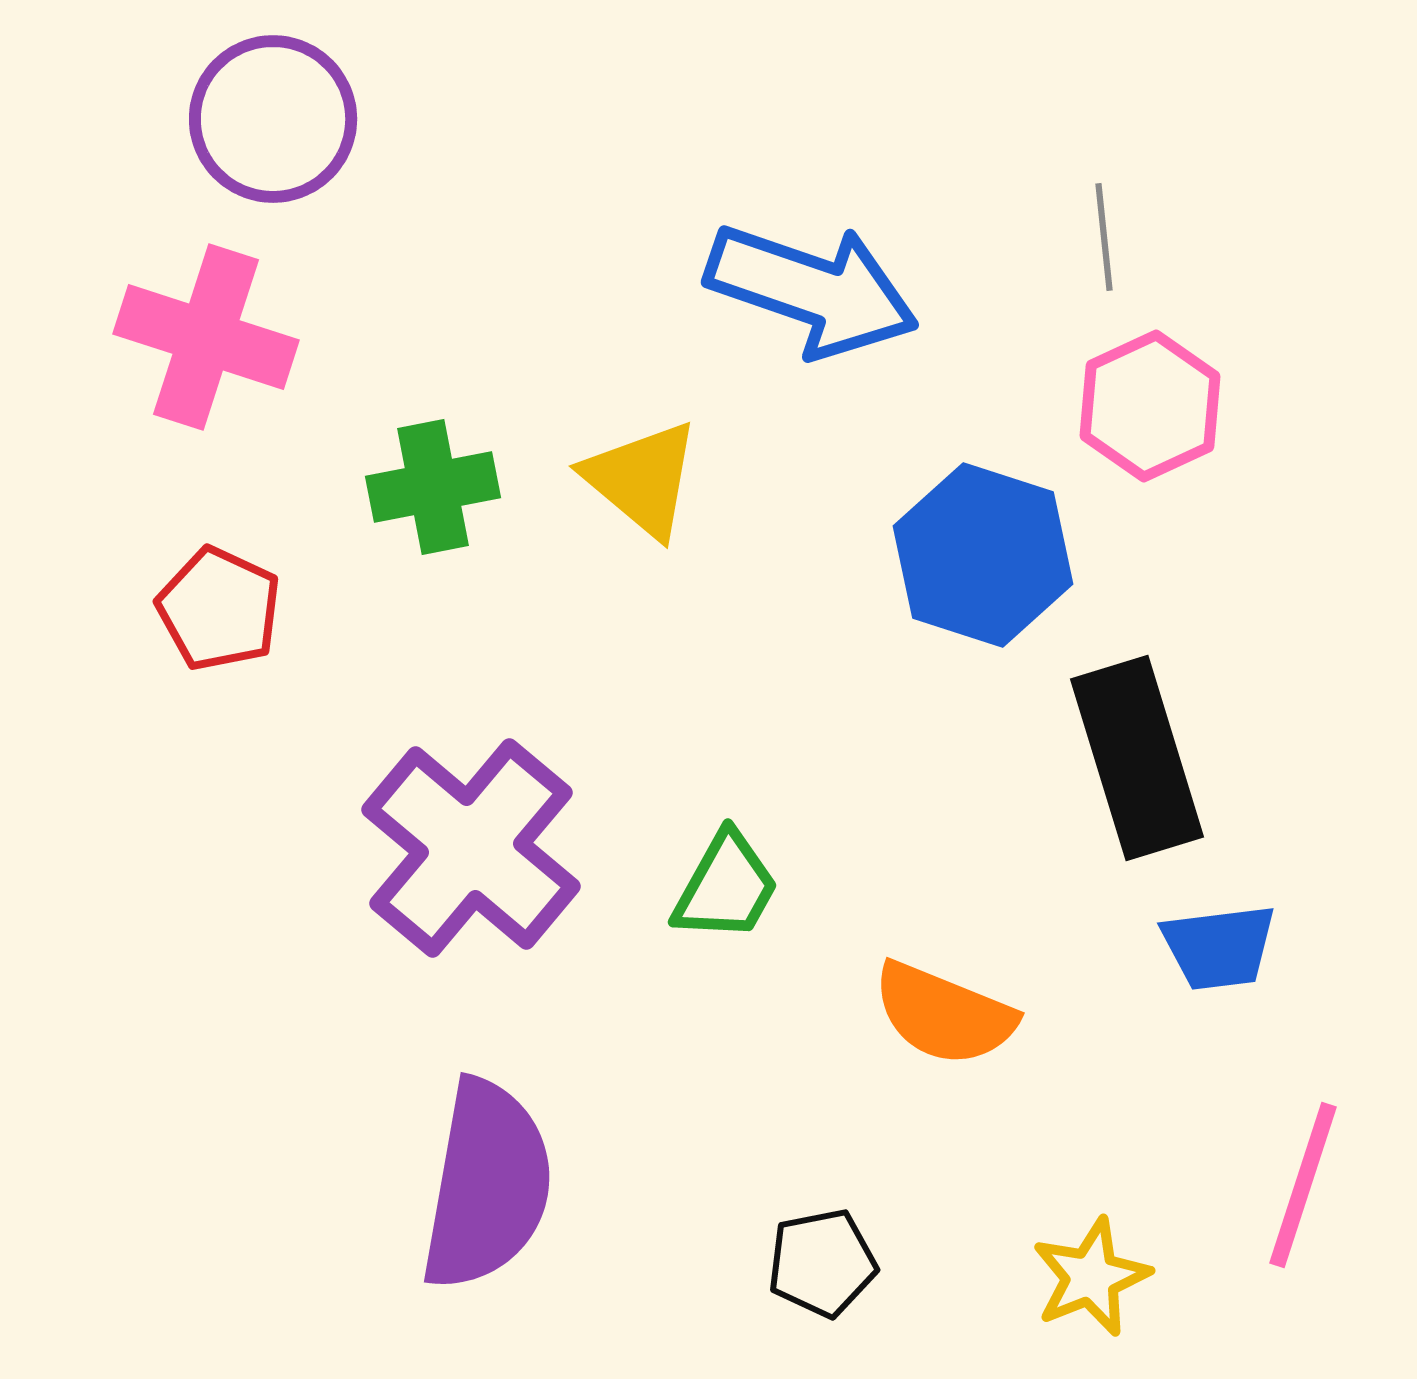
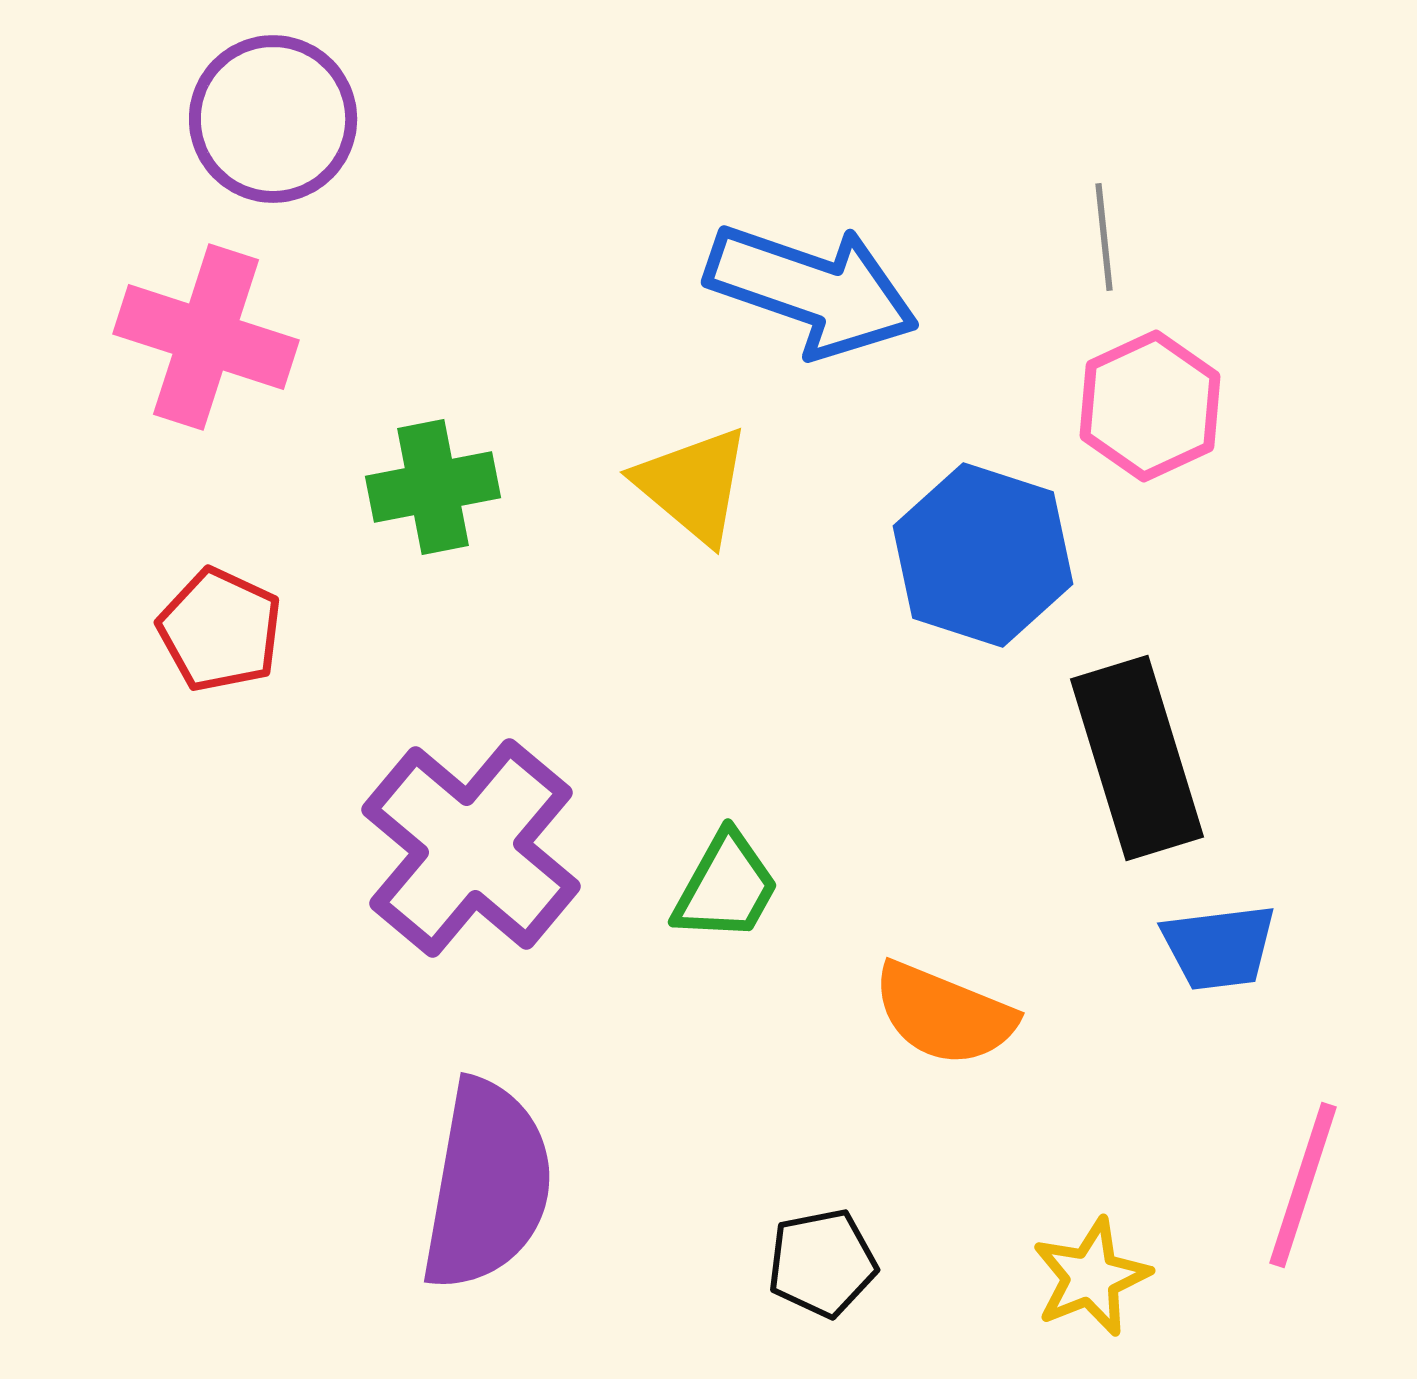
yellow triangle: moved 51 px right, 6 px down
red pentagon: moved 1 px right, 21 px down
